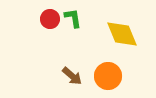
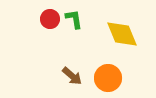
green L-shape: moved 1 px right, 1 px down
orange circle: moved 2 px down
